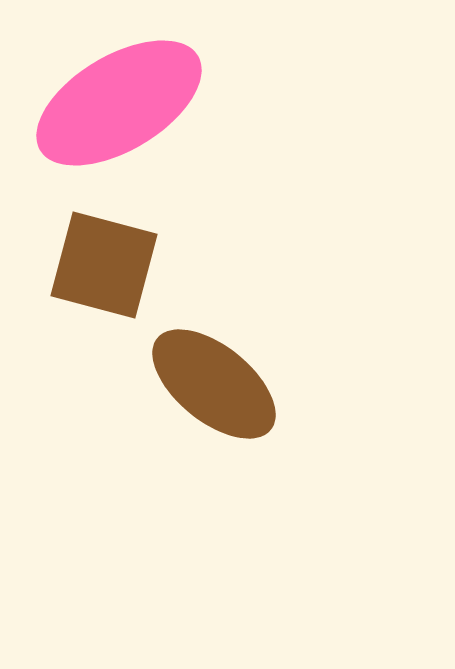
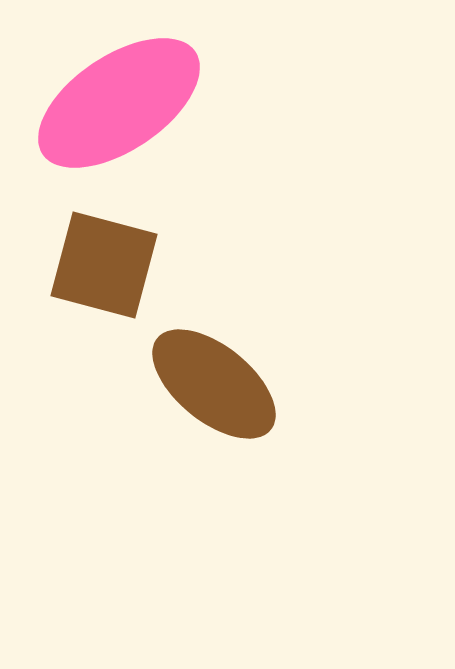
pink ellipse: rotated 3 degrees counterclockwise
